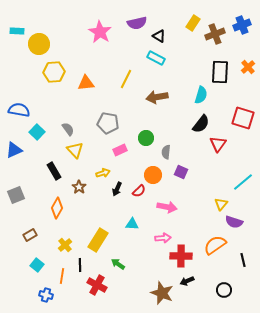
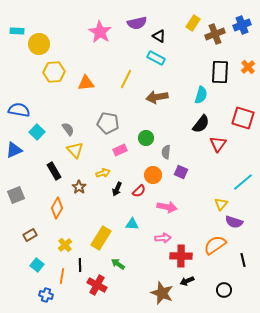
yellow rectangle at (98, 240): moved 3 px right, 2 px up
